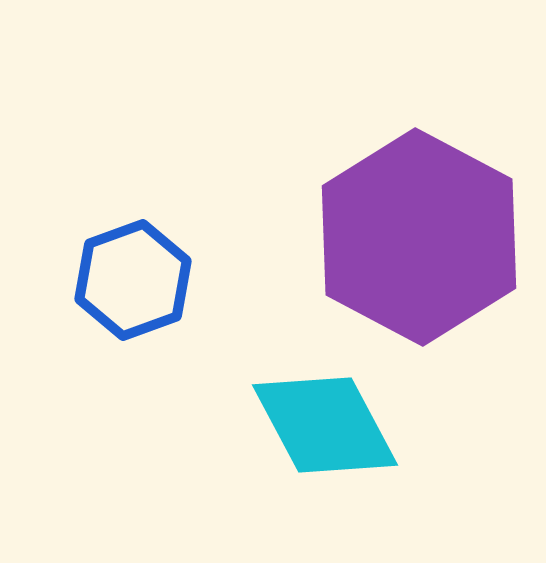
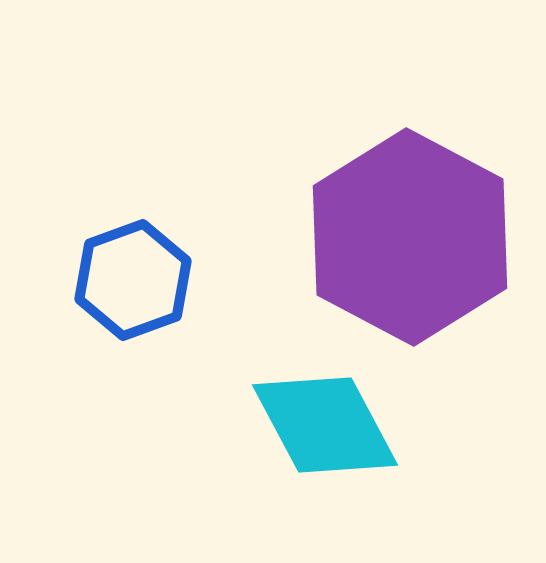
purple hexagon: moved 9 px left
